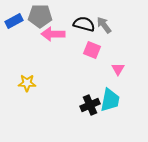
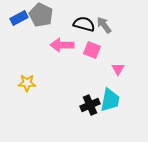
gray pentagon: moved 1 px right, 1 px up; rotated 25 degrees clockwise
blue rectangle: moved 5 px right, 3 px up
pink arrow: moved 9 px right, 11 px down
